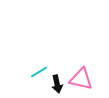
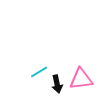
pink triangle: rotated 20 degrees counterclockwise
